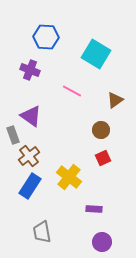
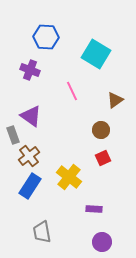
pink line: rotated 36 degrees clockwise
